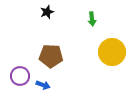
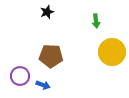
green arrow: moved 4 px right, 2 px down
